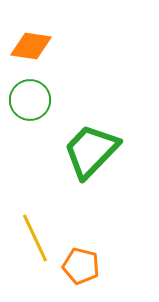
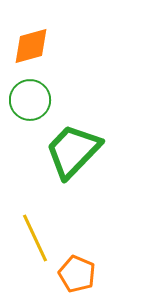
orange diamond: rotated 24 degrees counterclockwise
green trapezoid: moved 18 px left
orange pentagon: moved 4 px left, 8 px down; rotated 9 degrees clockwise
